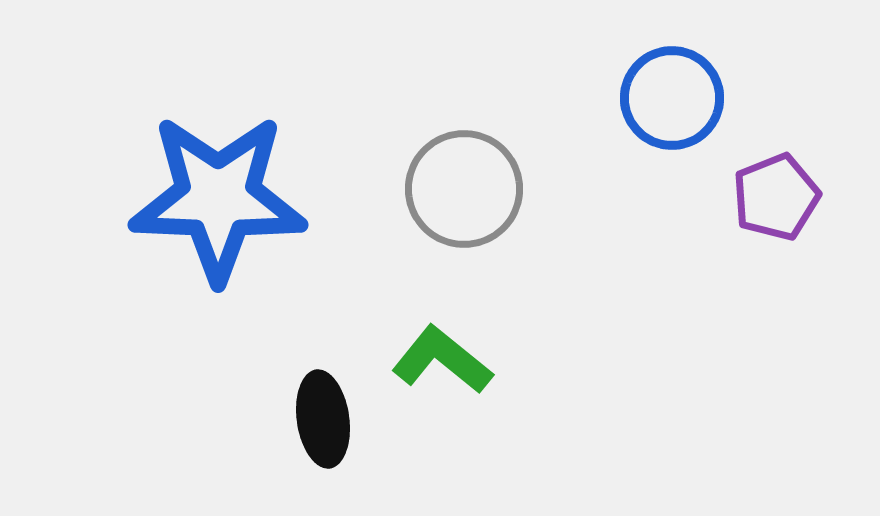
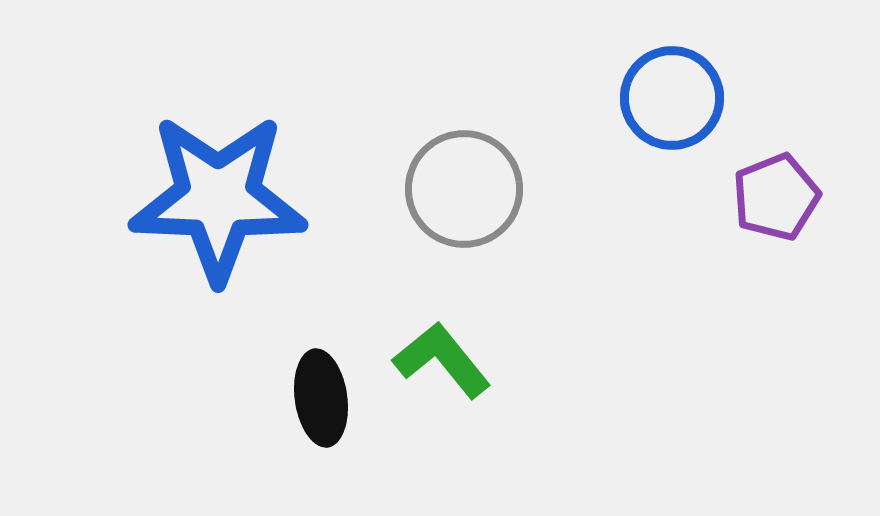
green L-shape: rotated 12 degrees clockwise
black ellipse: moved 2 px left, 21 px up
